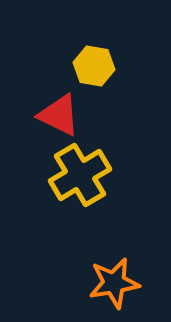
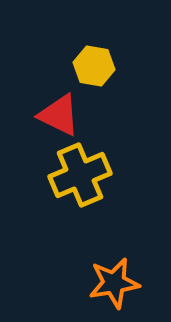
yellow cross: rotated 8 degrees clockwise
